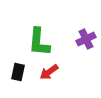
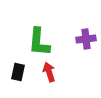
purple cross: rotated 18 degrees clockwise
red arrow: rotated 108 degrees clockwise
